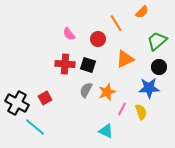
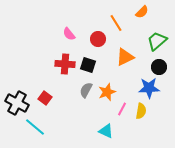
orange triangle: moved 2 px up
red square: rotated 24 degrees counterclockwise
yellow semicircle: moved 1 px up; rotated 28 degrees clockwise
